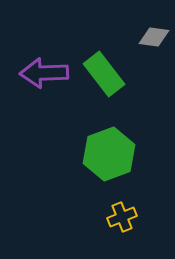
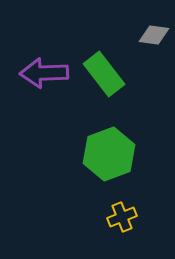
gray diamond: moved 2 px up
